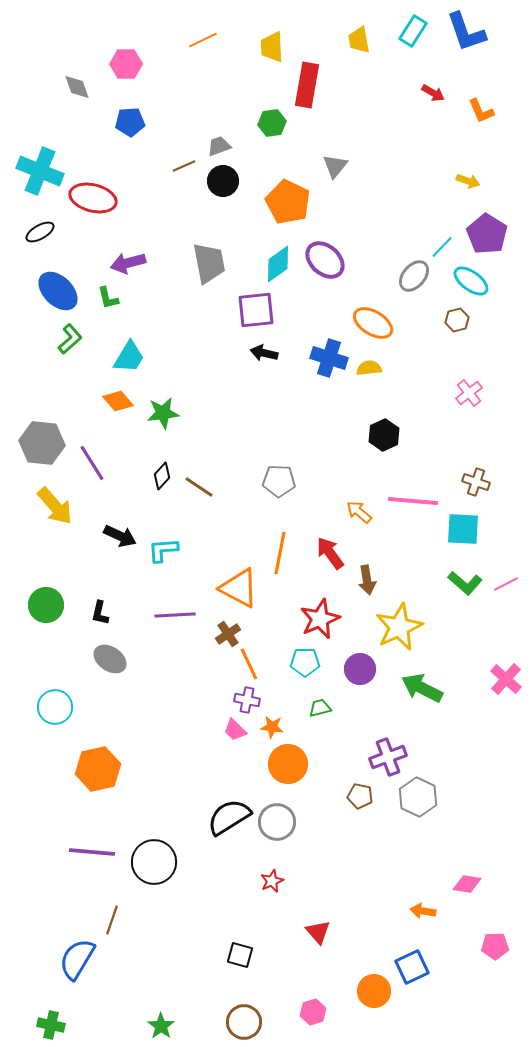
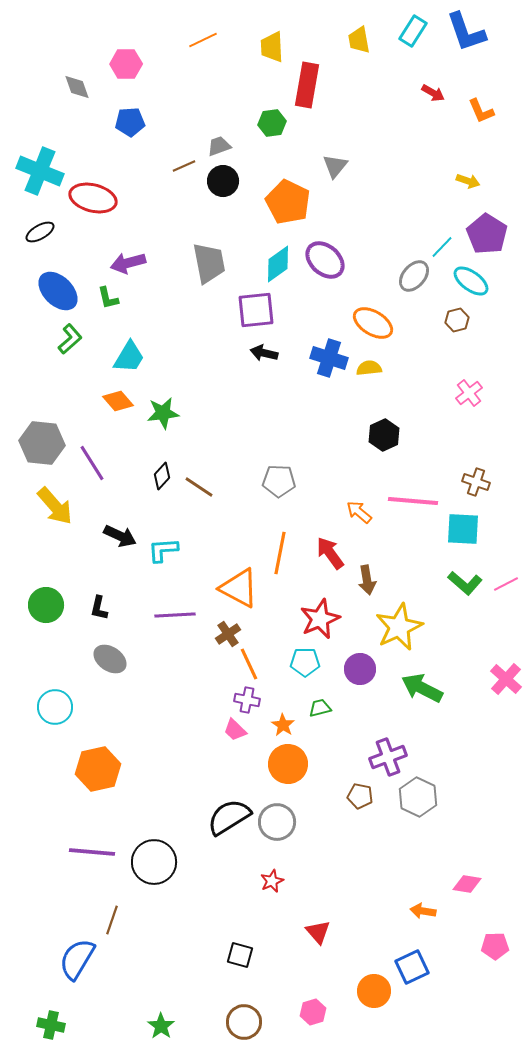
black L-shape at (100, 613): moved 1 px left, 5 px up
orange star at (272, 727): moved 11 px right, 2 px up; rotated 25 degrees clockwise
